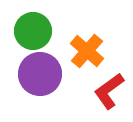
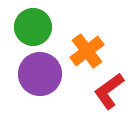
green circle: moved 4 px up
orange cross: rotated 12 degrees clockwise
